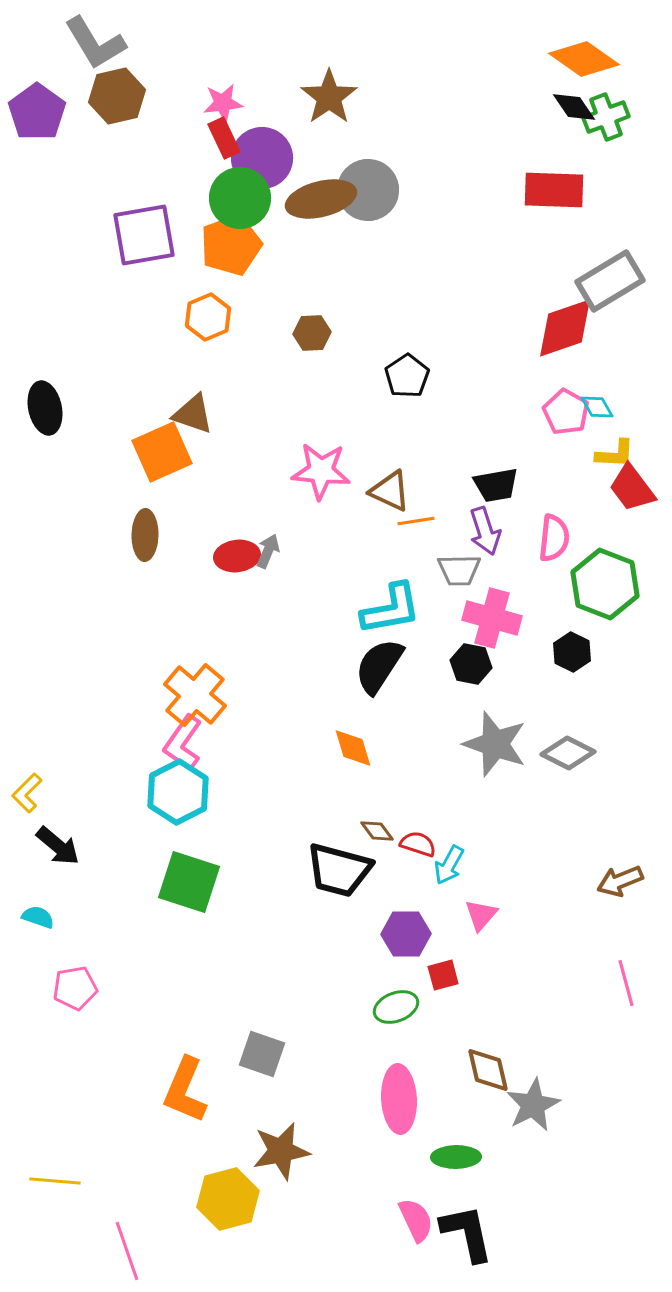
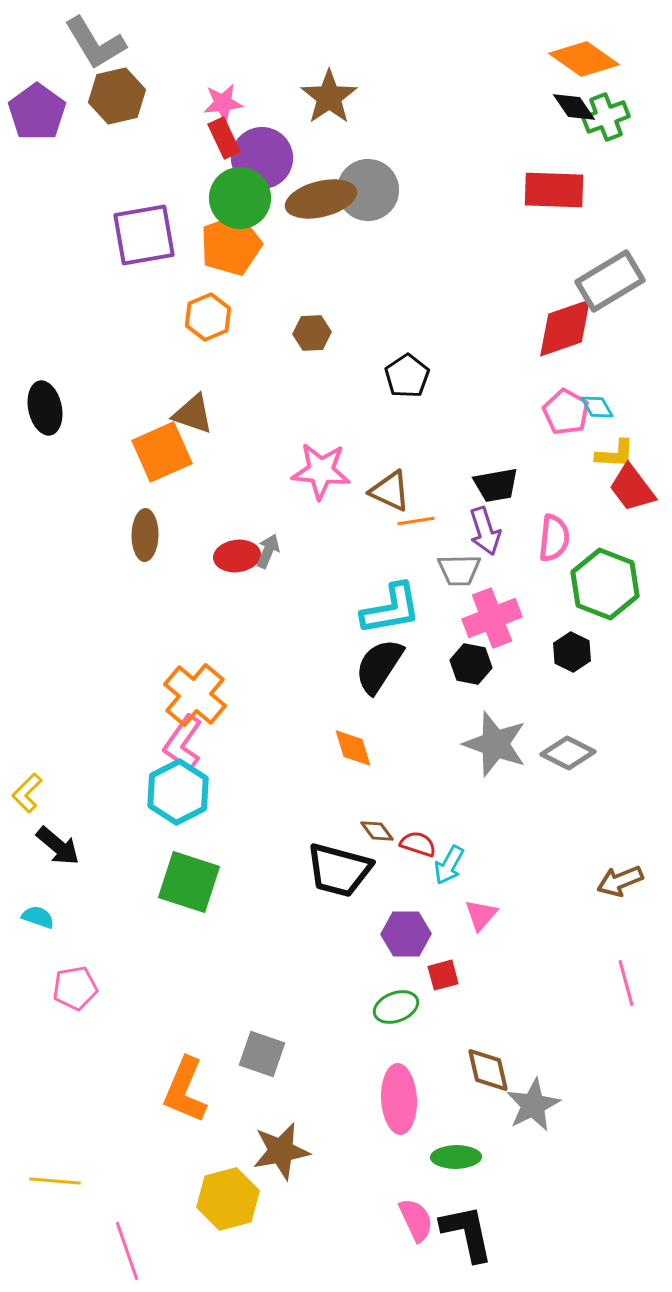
pink cross at (492, 618): rotated 36 degrees counterclockwise
